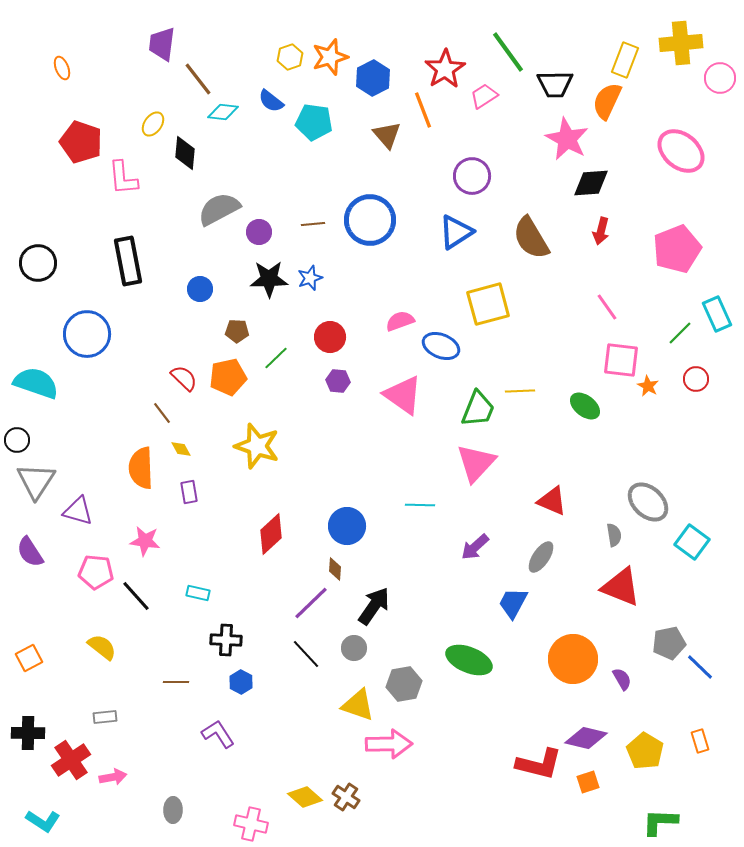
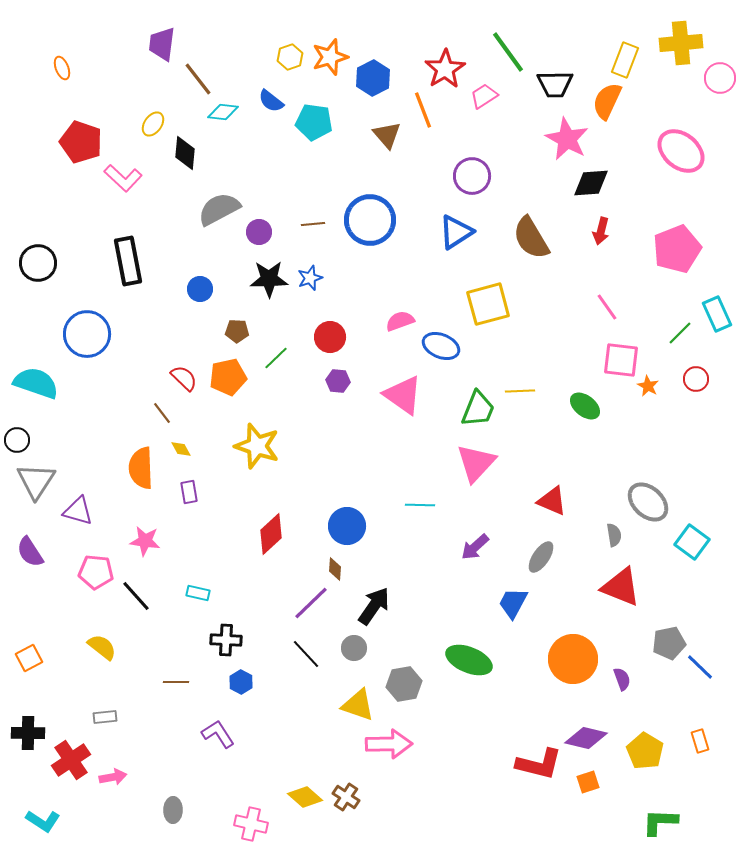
pink L-shape at (123, 178): rotated 42 degrees counterclockwise
purple semicircle at (622, 679): rotated 10 degrees clockwise
